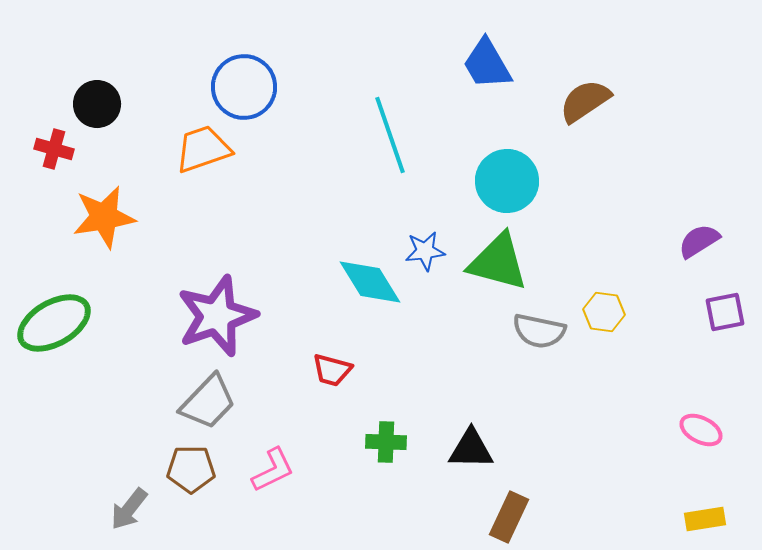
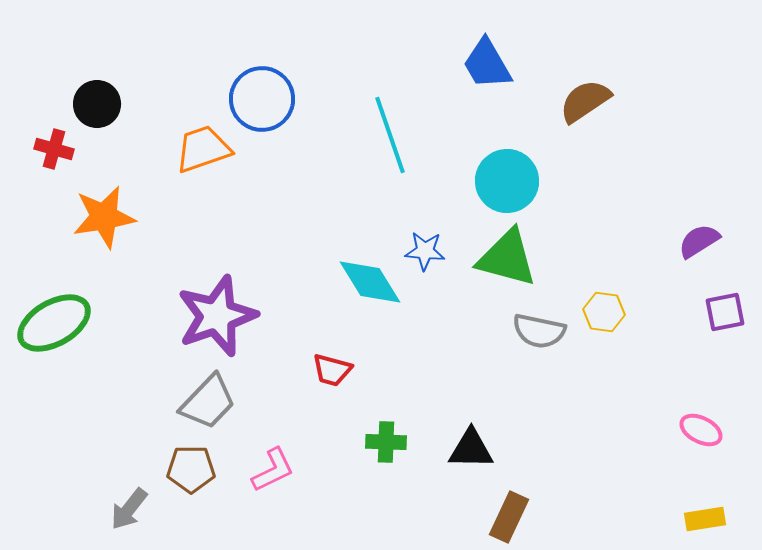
blue circle: moved 18 px right, 12 px down
blue star: rotated 12 degrees clockwise
green triangle: moved 9 px right, 4 px up
